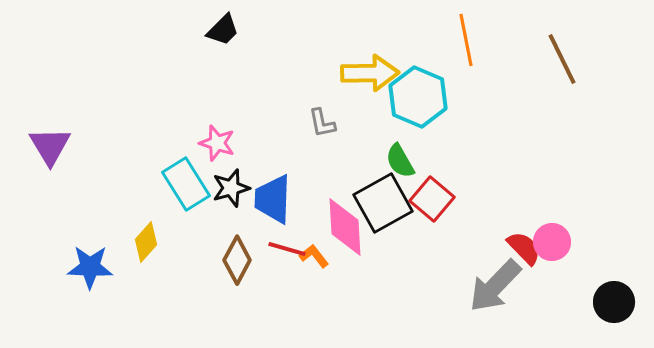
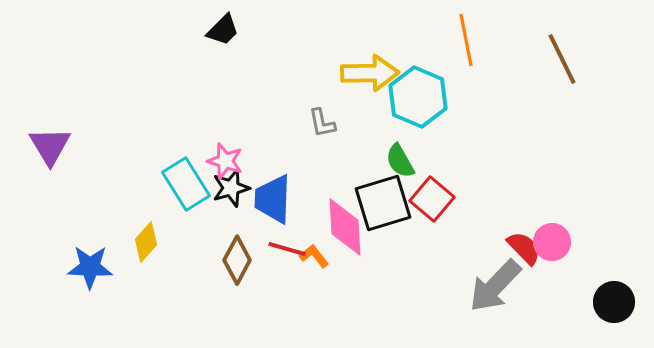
pink star: moved 8 px right, 18 px down
black square: rotated 12 degrees clockwise
